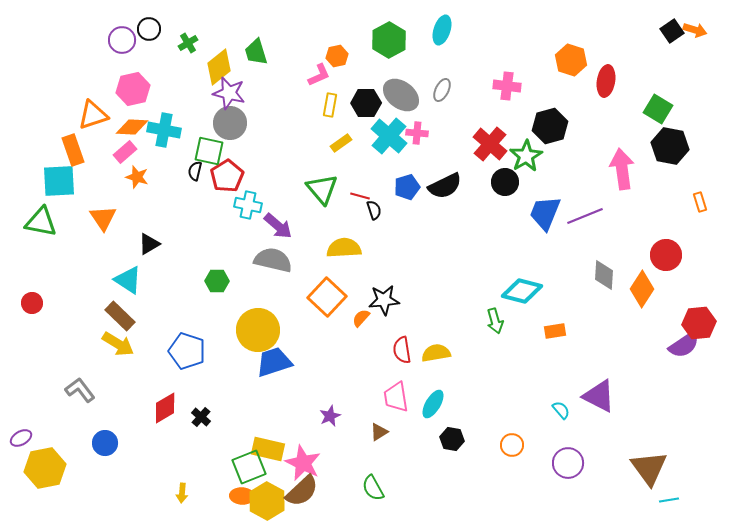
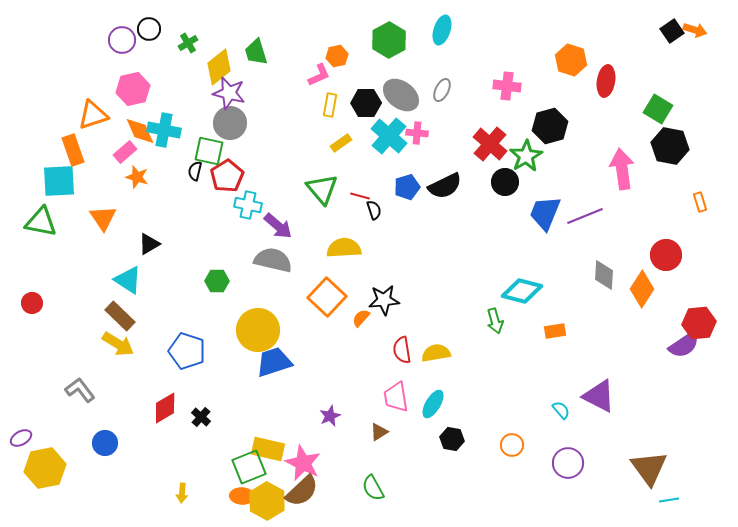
orange diamond at (132, 127): moved 8 px right, 4 px down; rotated 64 degrees clockwise
